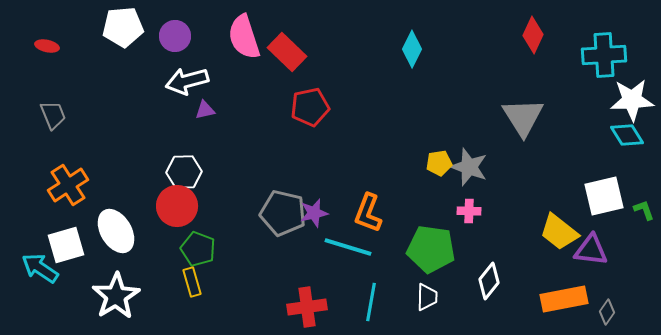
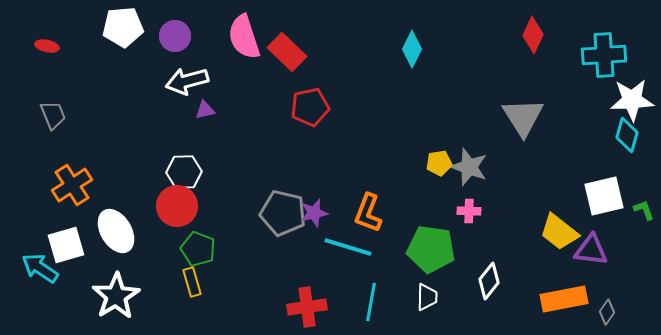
cyan diamond at (627, 135): rotated 48 degrees clockwise
orange cross at (68, 185): moved 4 px right
